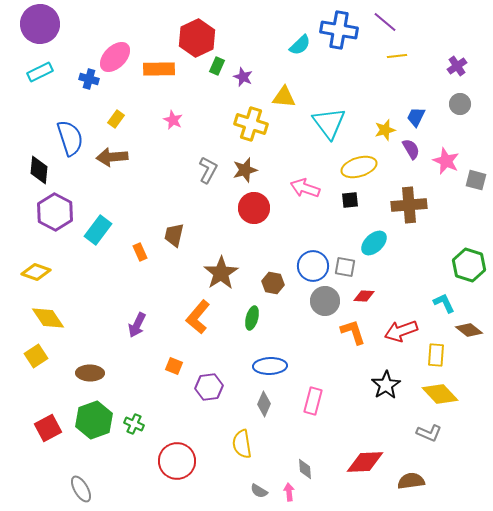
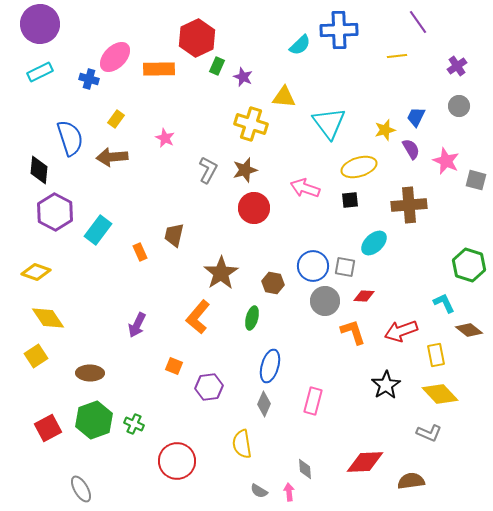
purple line at (385, 22): moved 33 px right; rotated 15 degrees clockwise
blue cross at (339, 30): rotated 12 degrees counterclockwise
gray circle at (460, 104): moved 1 px left, 2 px down
pink star at (173, 120): moved 8 px left, 18 px down
yellow rectangle at (436, 355): rotated 15 degrees counterclockwise
blue ellipse at (270, 366): rotated 72 degrees counterclockwise
